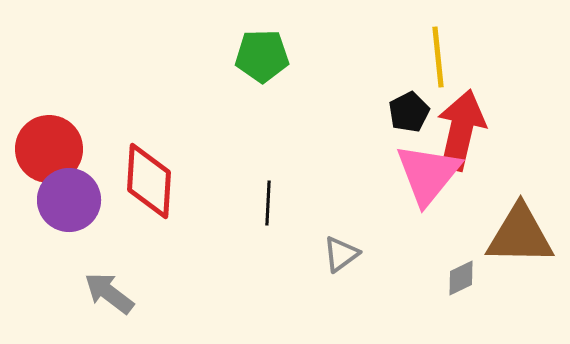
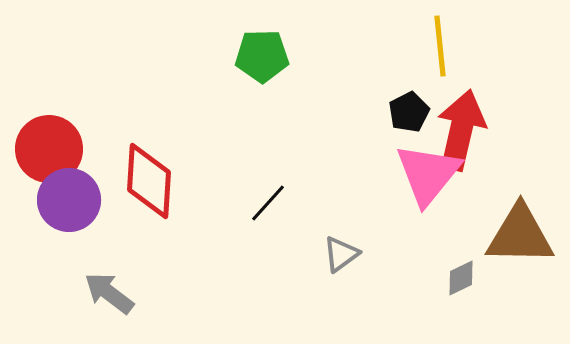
yellow line: moved 2 px right, 11 px up
black line: rotated 39 degrees clockwise
